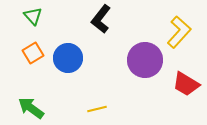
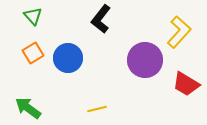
green arrow: moved 3 px left
